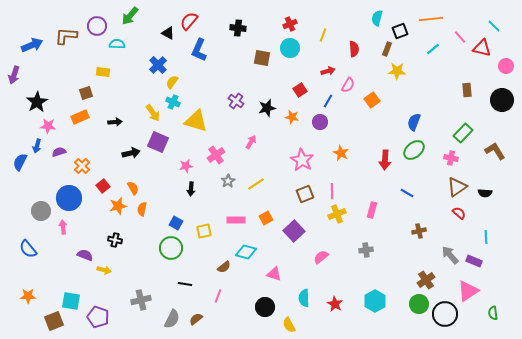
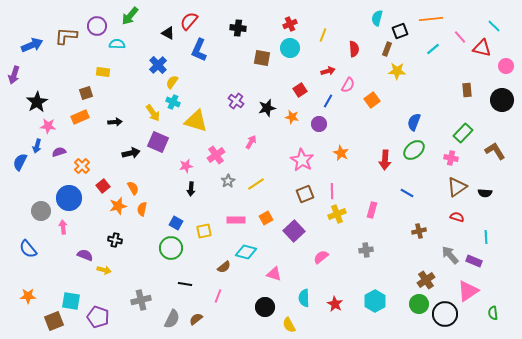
purple circle at (320, 122): moved 1 px left, 2 px down
red semicircle at (459, 213): moved 2 px left, 4 px down; rotated 24 degrees counterclockwise
